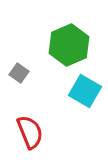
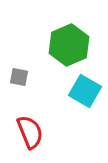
gray square: moved 4 px down; rotated 24 degrees counterclockwise
